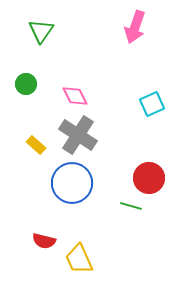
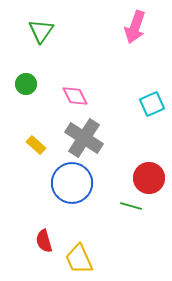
gray cross: moved 6 px right, 3 px down
red semicircle: rotated 60 degrees clockwise
